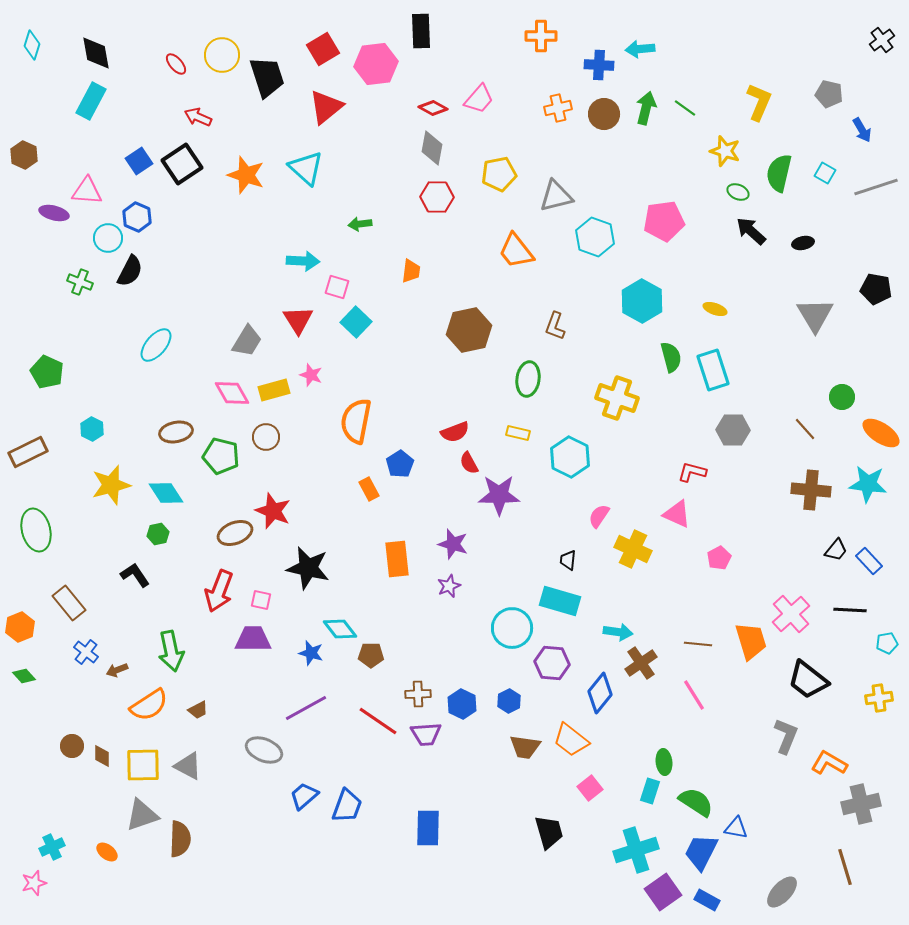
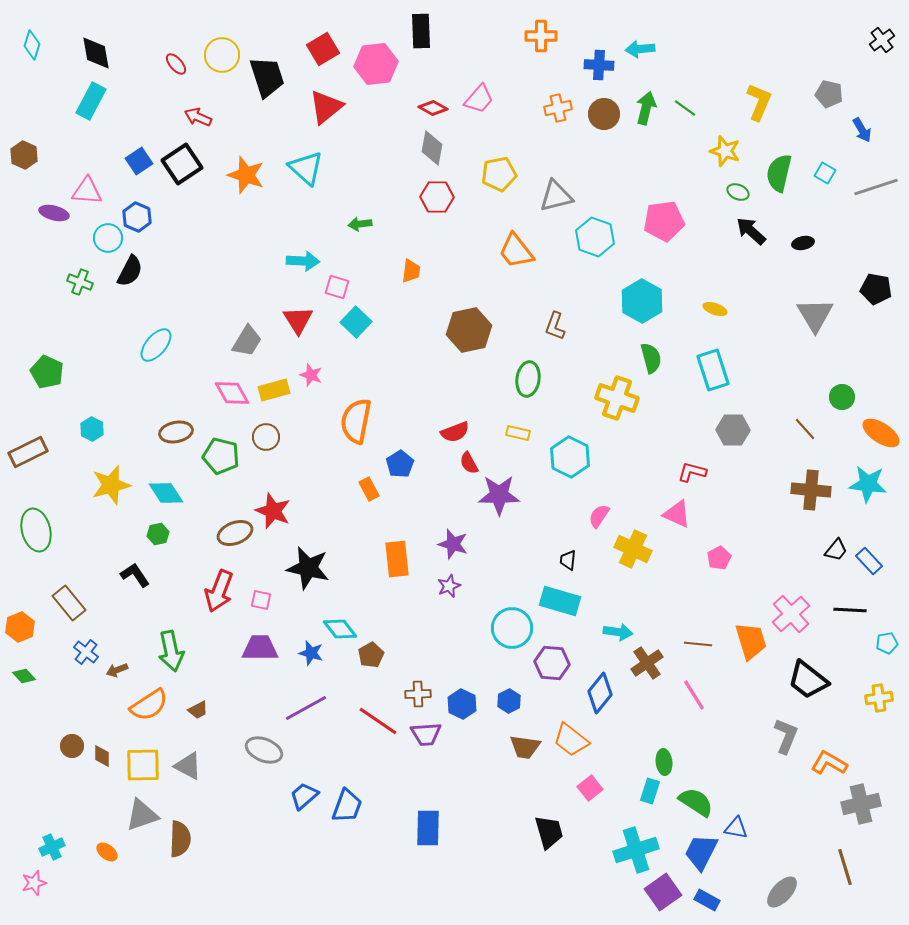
green semicircle at (671, 357): moved 20 px left, 1 px down
purple trapezoid at (253, 639): moved 7 px right, 9 px down
brown pentagon at (371, 655): rotated 30 degrees counterclockwise
brown cross at (641, 663): moved 6 px right
